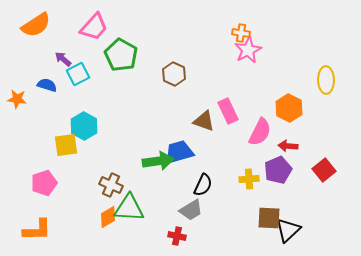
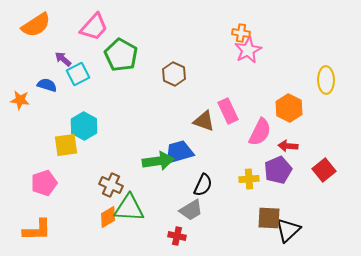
orange star: moved 3 px right, 1 px down
